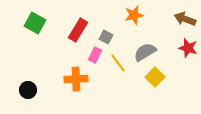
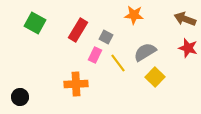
orange star: rotated 18 degrees clockwise
orange cross: moved 5 px down
black circle: moved 8 px left, 7 px down
